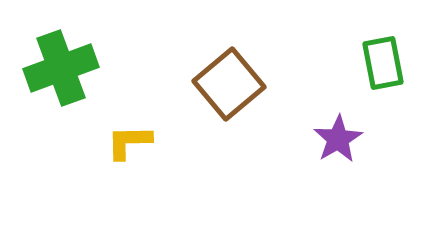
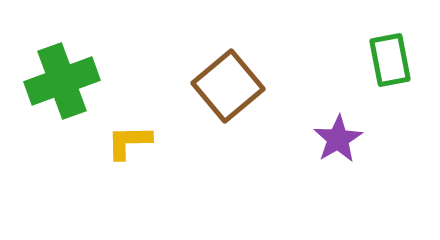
green rectangle: moved 7 px right, 3 px up
green cross: moved 1 px right, 13 px down
brown square: moved 1 px left, 2 px down
